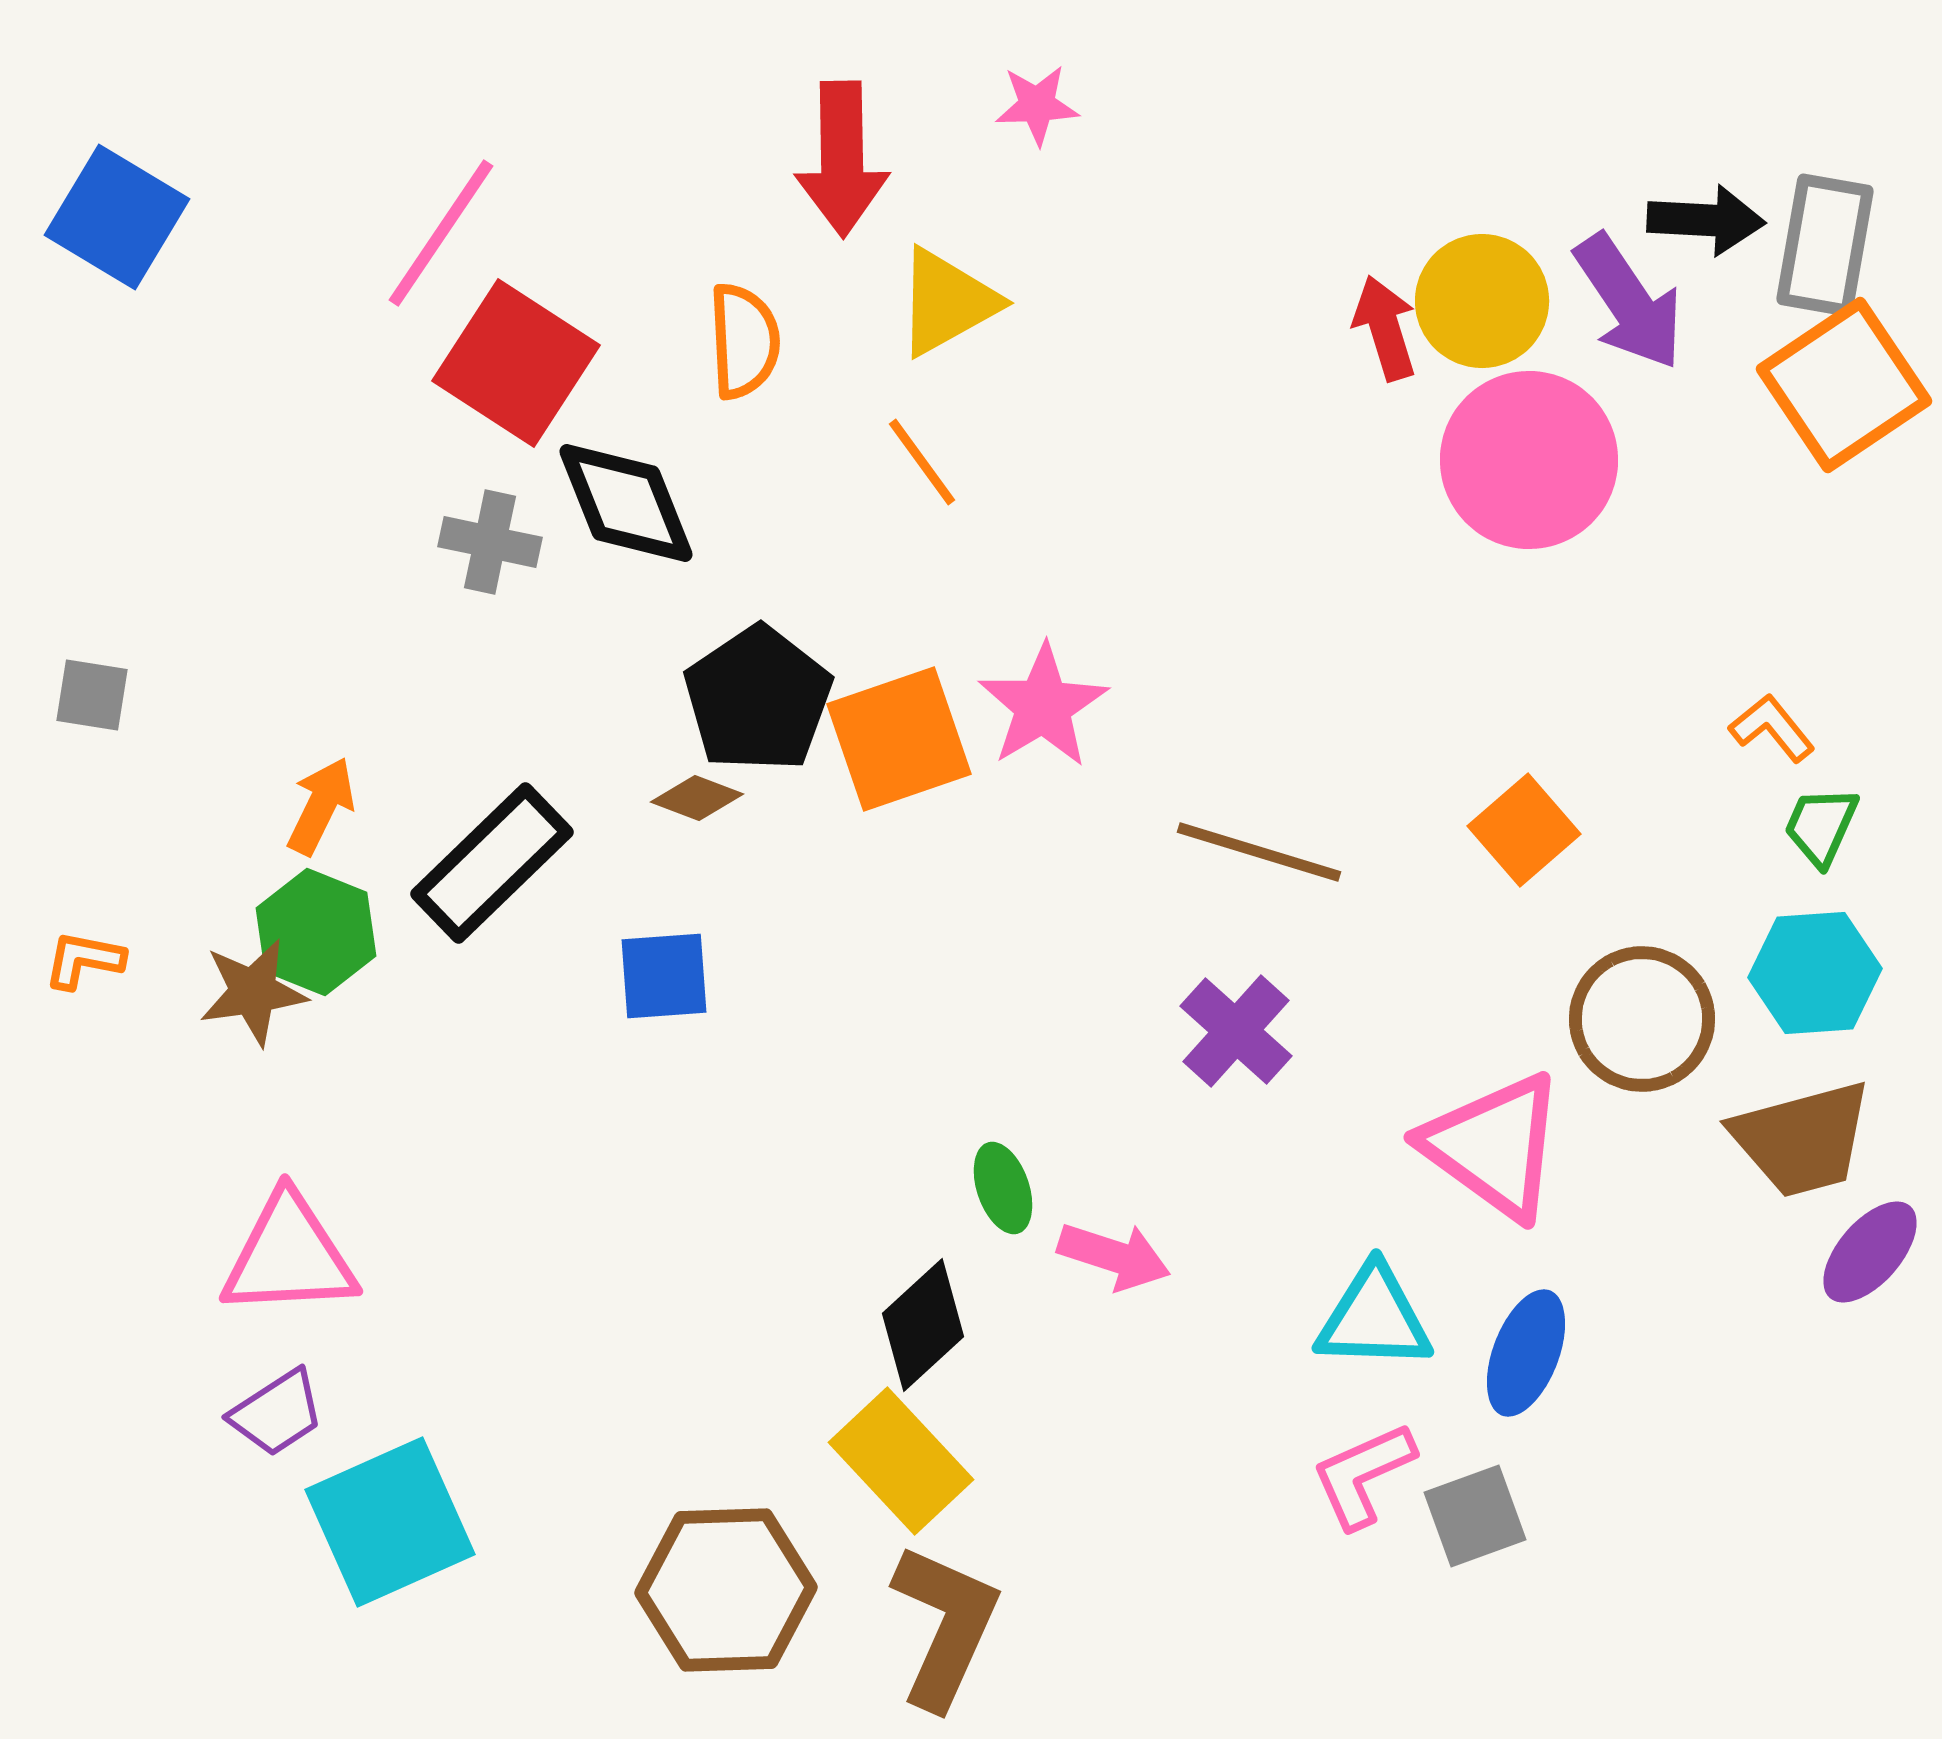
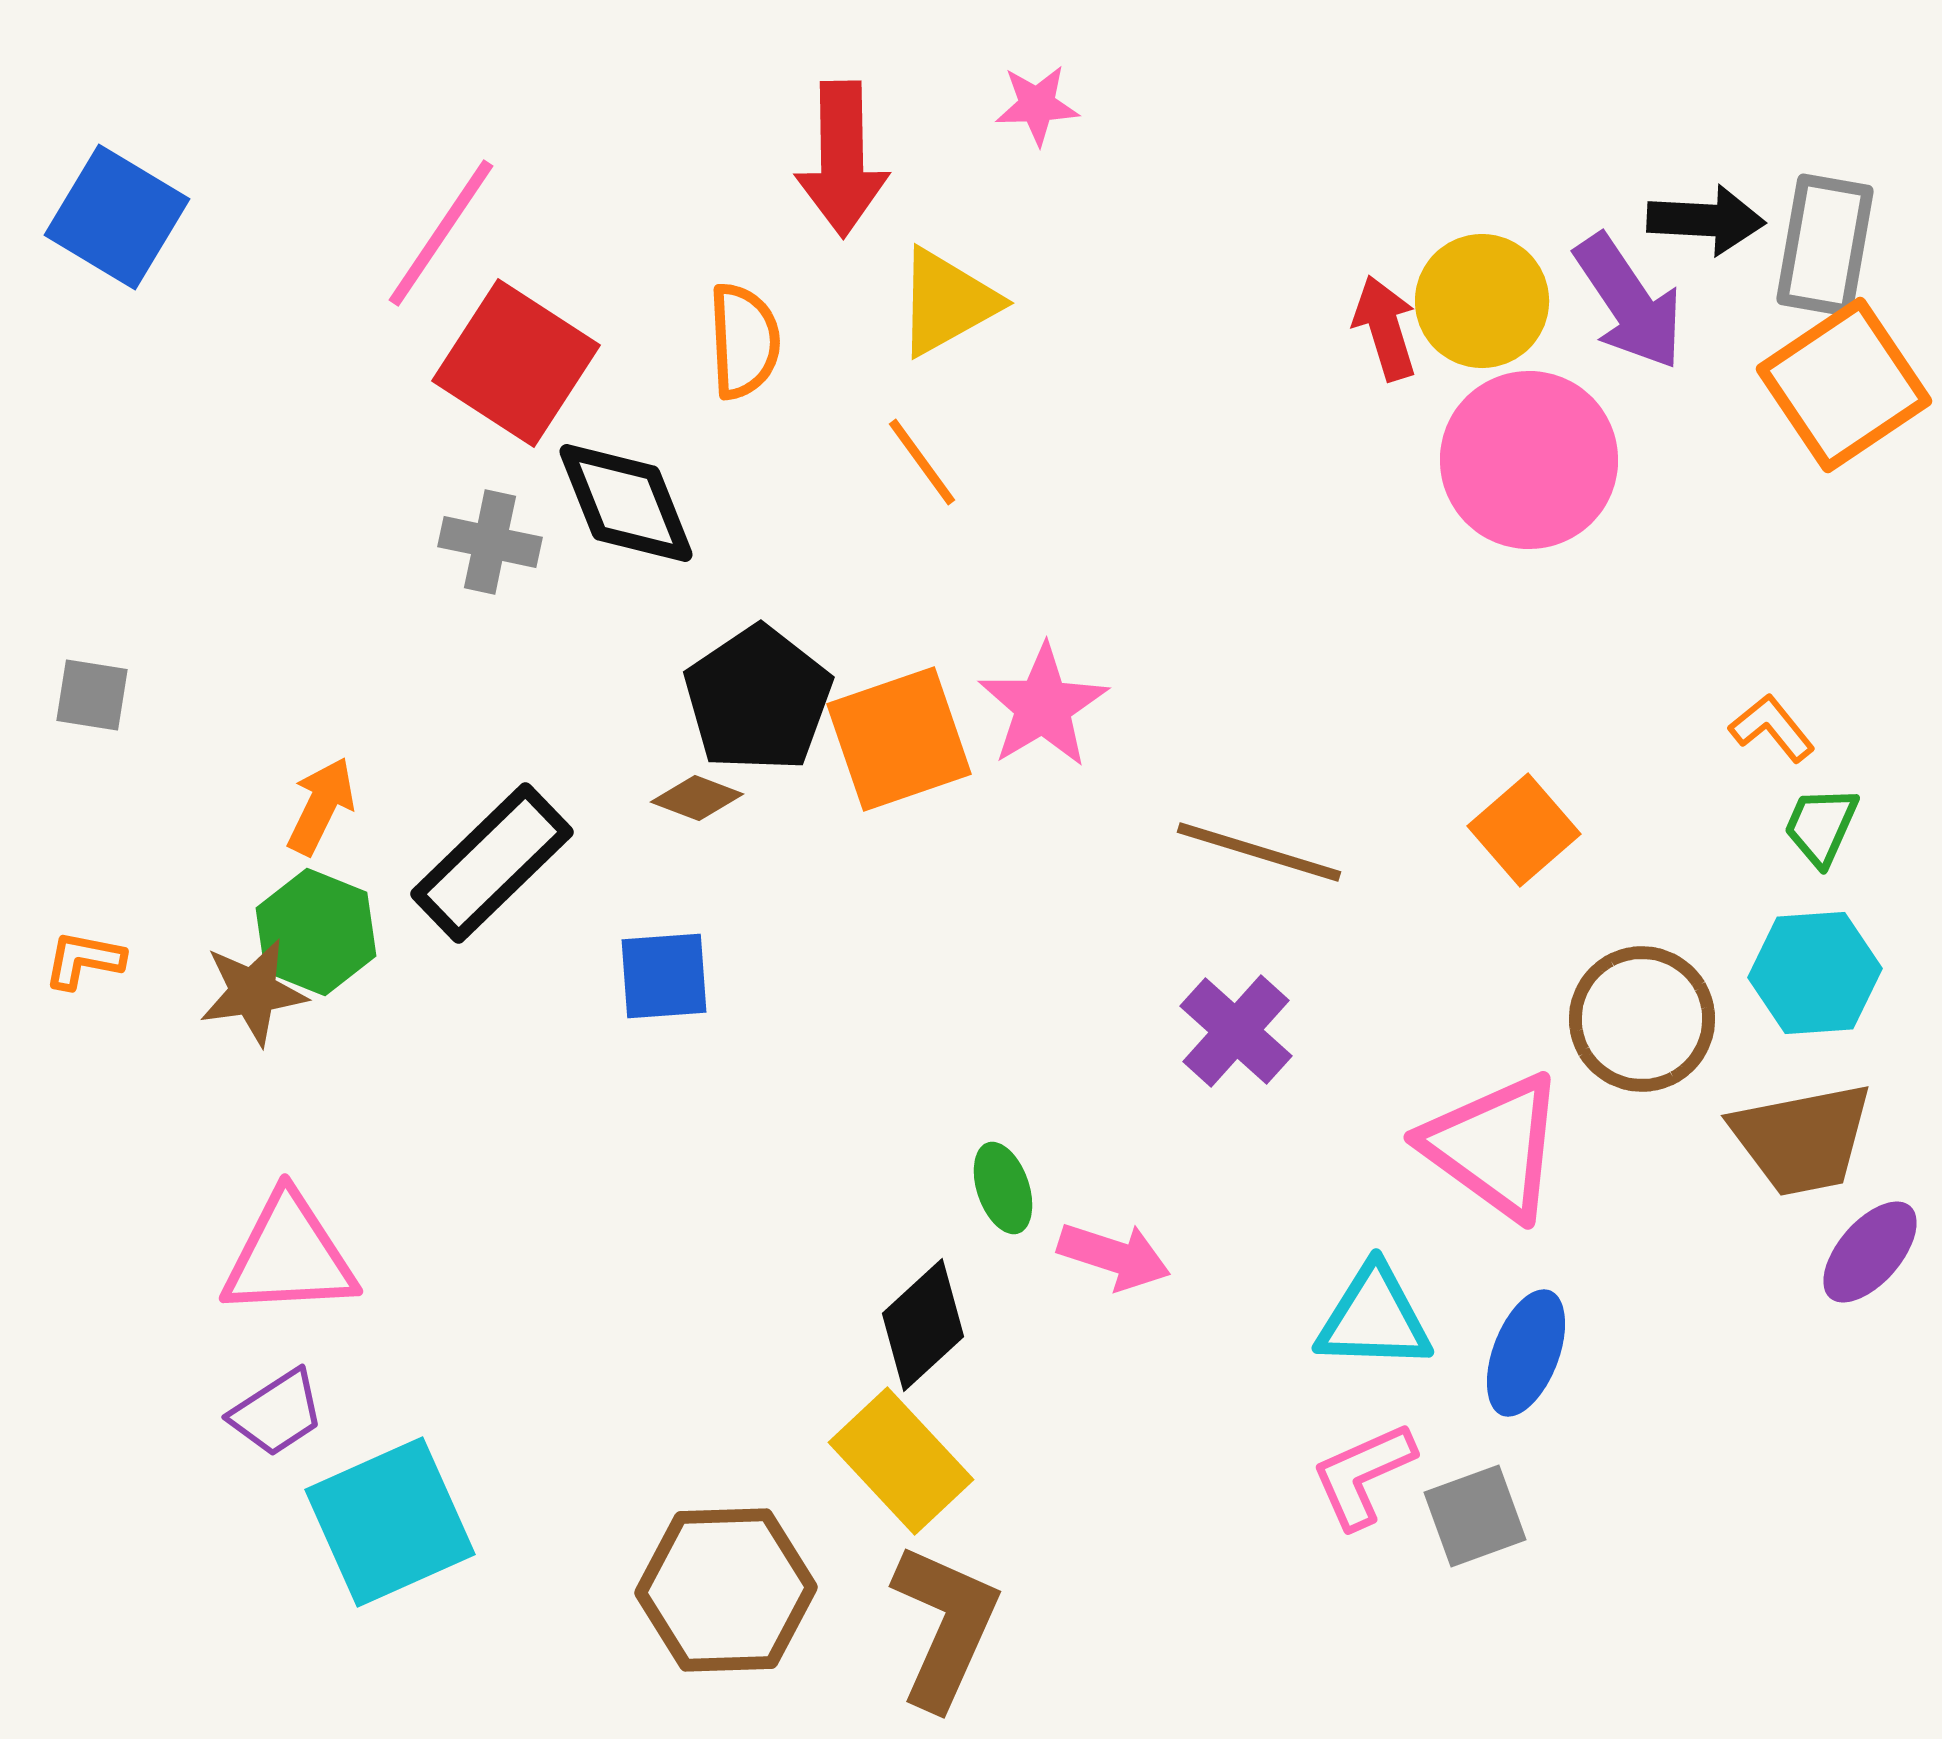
brown trapezoid at (1802, 1139): rotated 4 degrees clockwise
